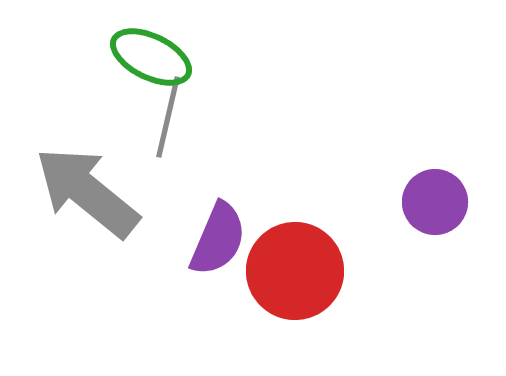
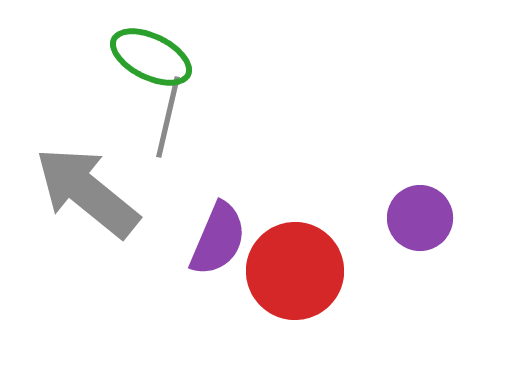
purple circle: moved 15 px left, 16 px down
